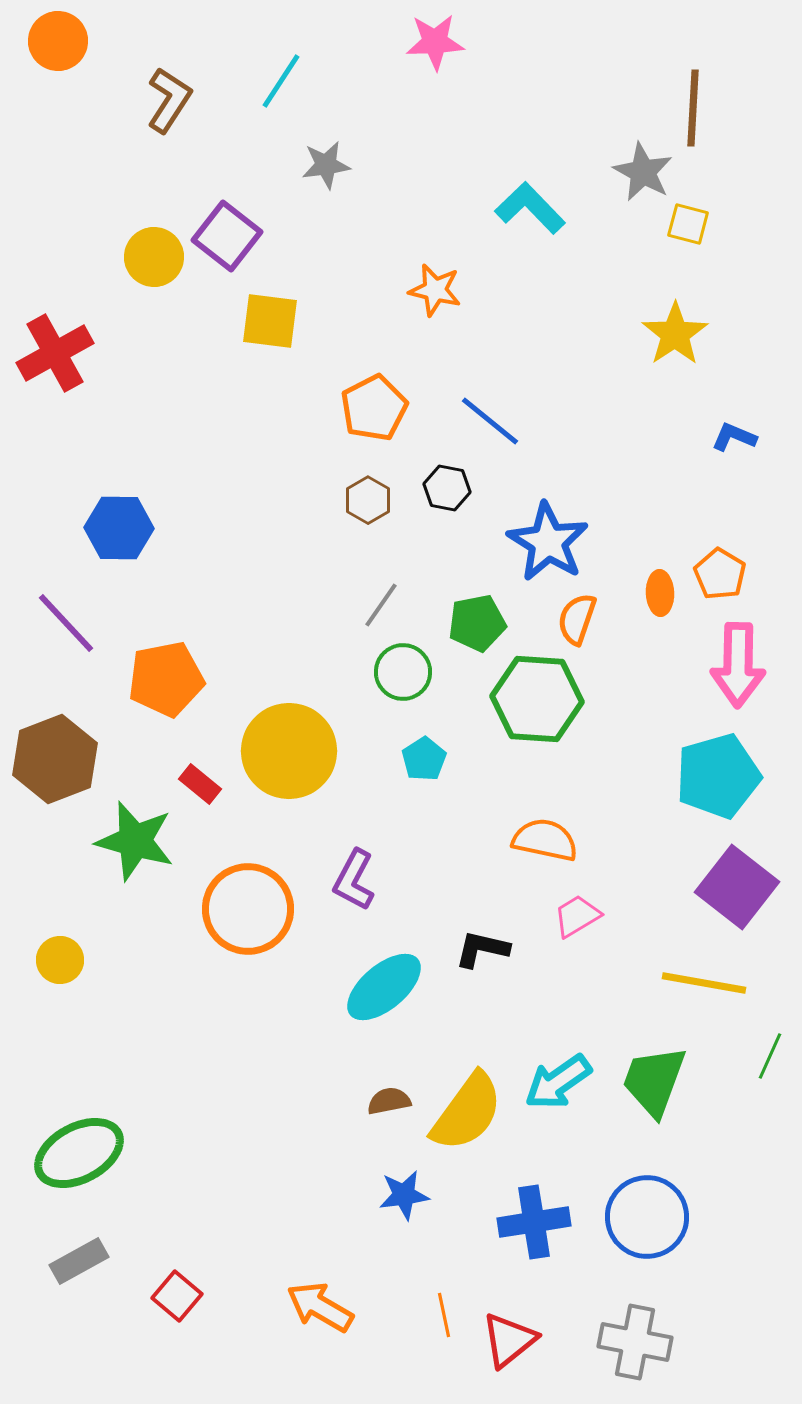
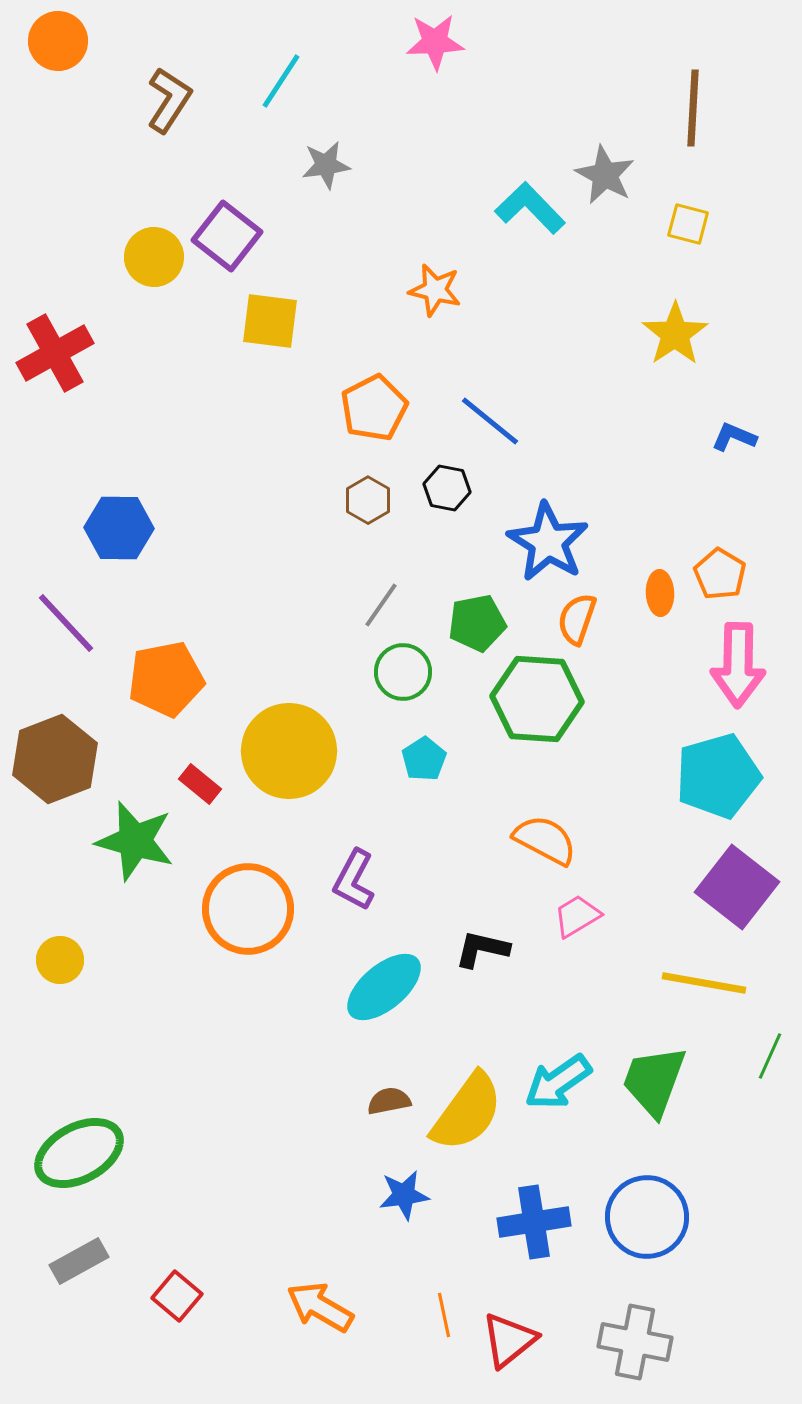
gray star at (643, 172): moved 38 px left, 3 px down
orange semicircle at (545, 840): rotated 16 degrees clockwise
